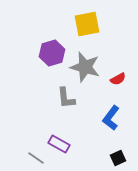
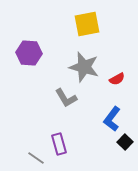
purple hexagon: moved 23 px left; rotated 20 degrees clockwise
gray star: moved 1 px left
red semicircle: moved 1 px left
gray L-shape: rotated 25 degrees counterclockwise
blue L-shape: moved 1 px right, 1 px down
purple rectangle: rotated 45 degrees clockwise
black square: moved 7 px right, 16 px up; rotated 21 degrees counterclockwise
